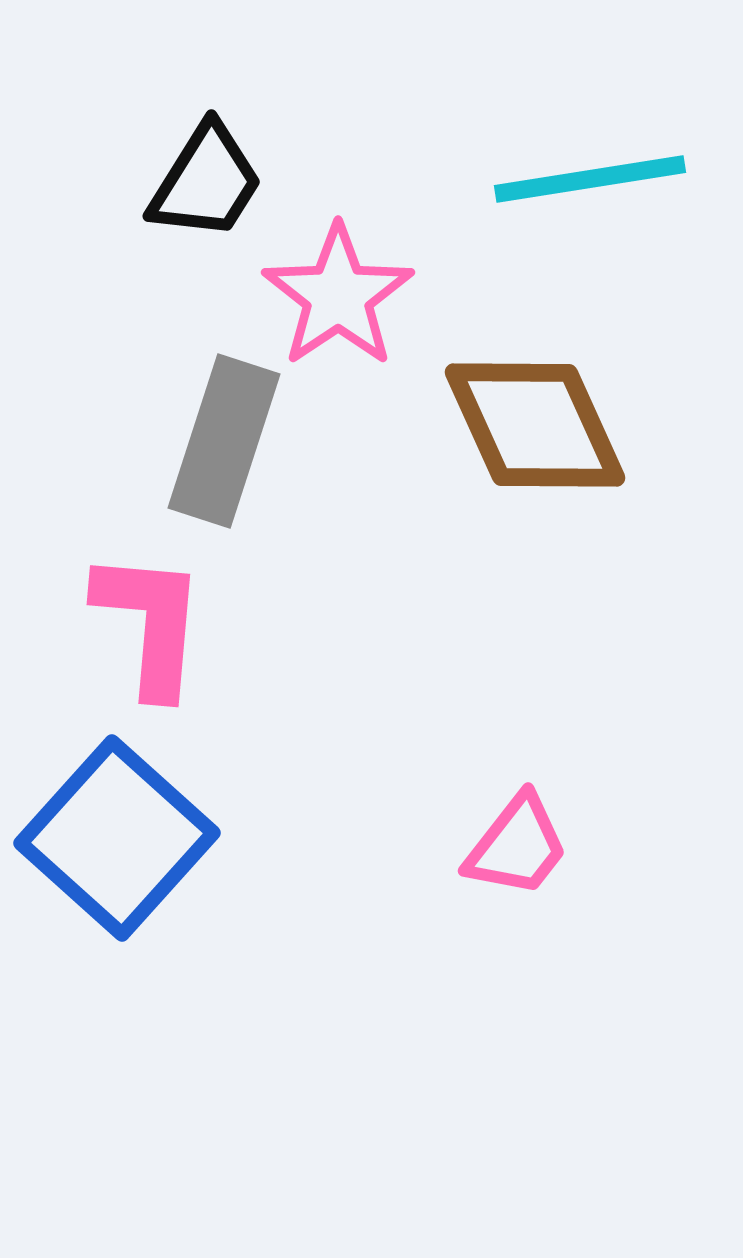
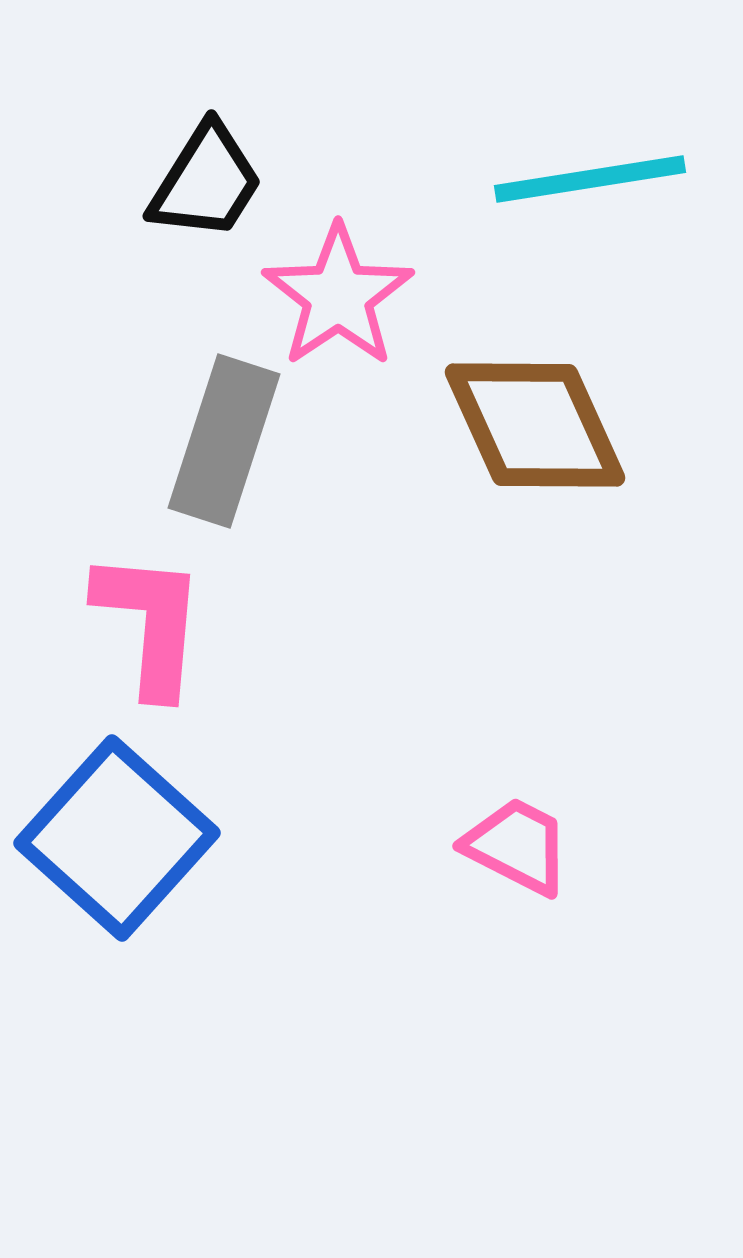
pink trapezoid: rotated 101 degrees counterclockwise
